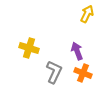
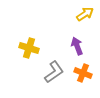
yellow arrow: moved 2 px left; rotated 30 degrees clockwise
purple arrow: moved 5 px up
gray L-shape: rotated 30 degrees clockwise
